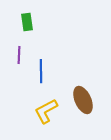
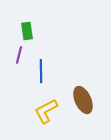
green rectangle: moved 9 px down
purple line: rotated 12 degrees clockwise
